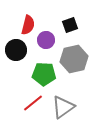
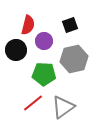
purple circle: moved 2 px left, 1 px down
